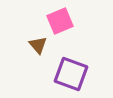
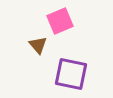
purple square: rotated 8 degrees counterclockwise
